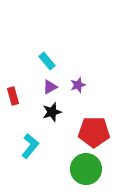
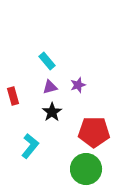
purple triangle: rotated 14 degrees clockwise
black star: rotated 18 degrees counterclockwise
